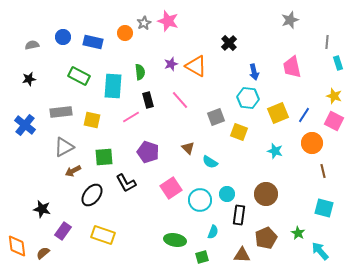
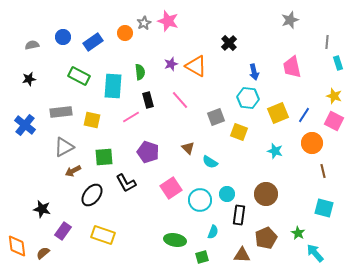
blue rectangle at (93, 42): rotated 48 degrees counterclockwise
cyan arrow at (320, 251): moved 5 px left, 2 px down
